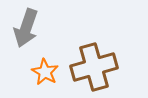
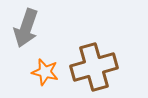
orange star: rotated 16 degrees counterclockwise
